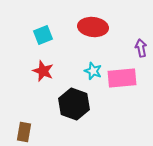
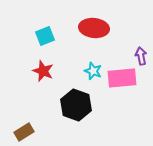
red ellipse: moved 1 px right, 1 px down
cyan square: moved 2 px right, 1 px down
purple arrow: moved 8 px down
black hexagon: moved 2 px right, 1 px down
brown rectangle: rotated 48 degrees clockwise
